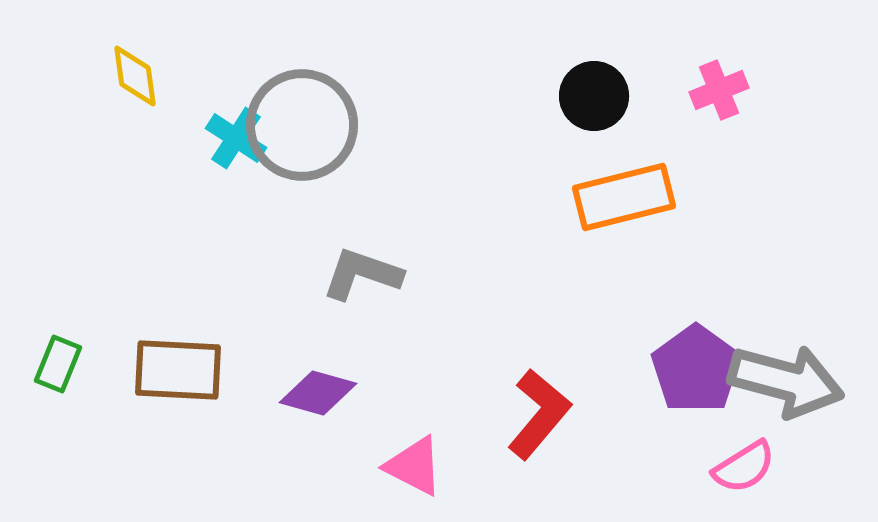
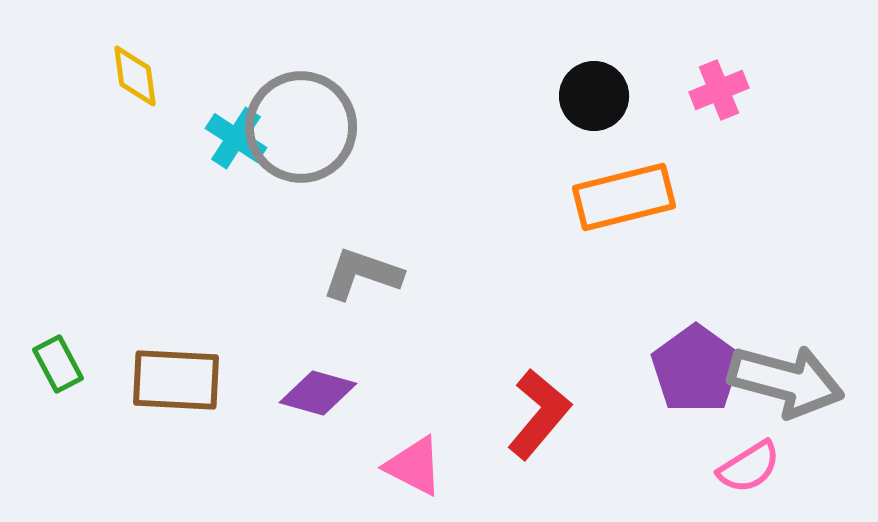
gray circle: moved 1 px left, 2 px down
green rectangle: rotated 50 degrees counterclockwise
brown rectangle: moved 2 px left, 10 px down
pink semicircle: moved 5 px right
